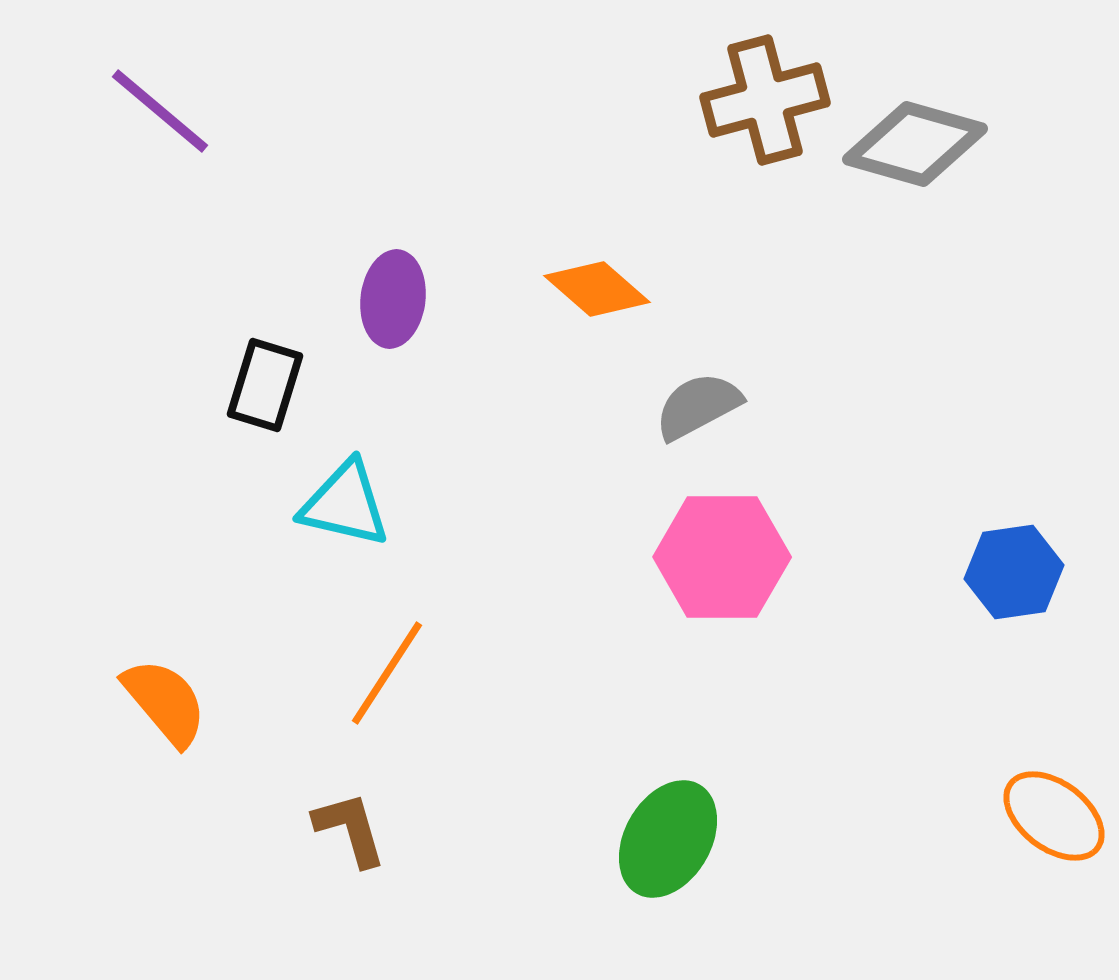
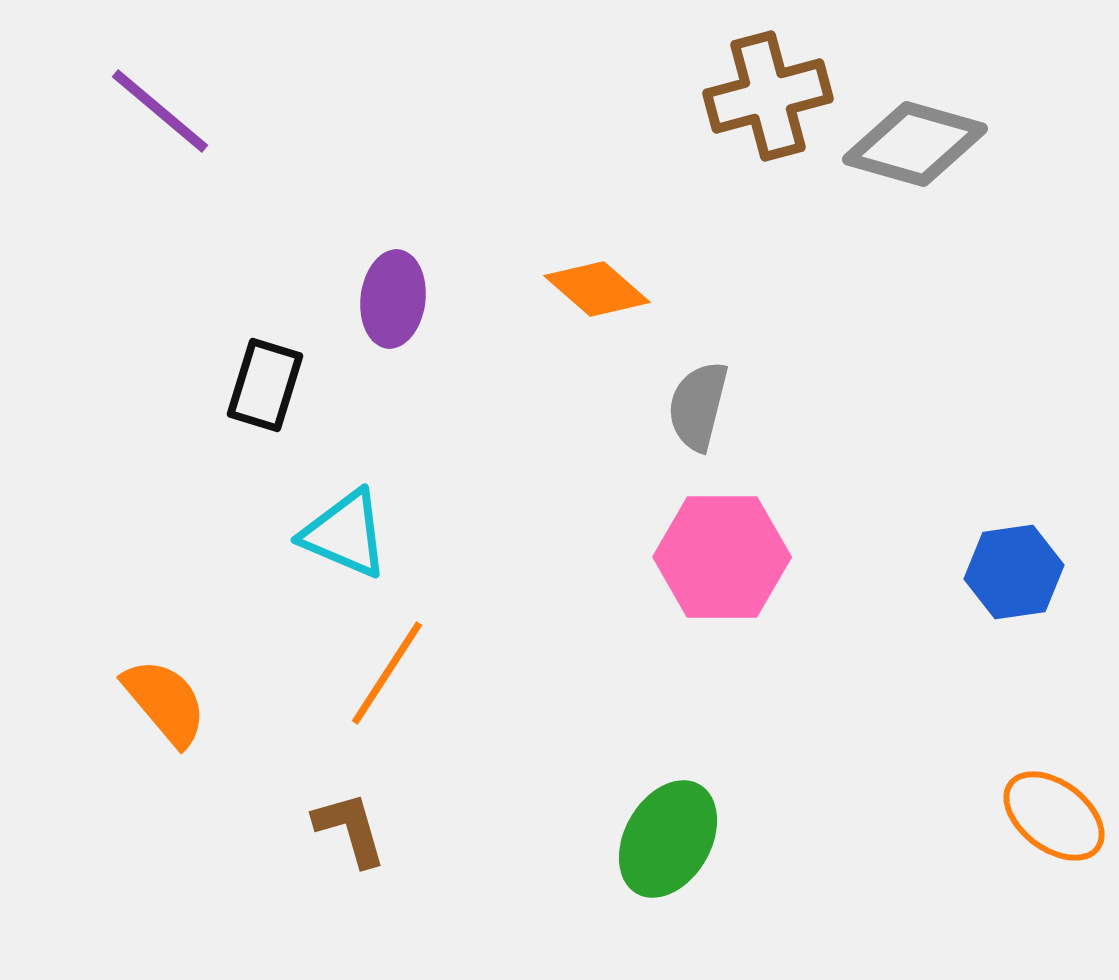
brown cross: moved 3 px right, 4 px up
gray semicircle: rotated 48 degrees counterclockwise
cyan triangle: moved 30 px down; rotated 10 degrees clockwise
